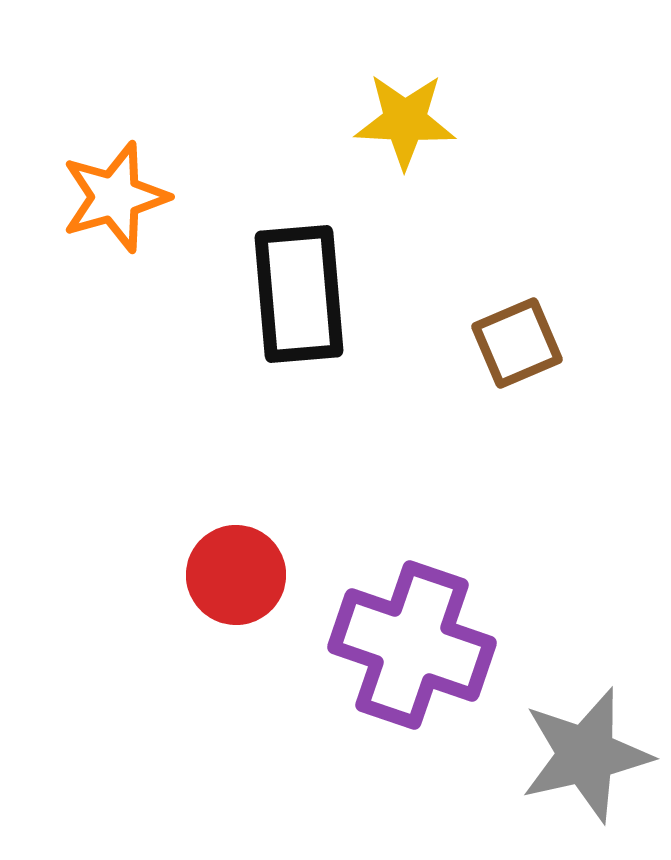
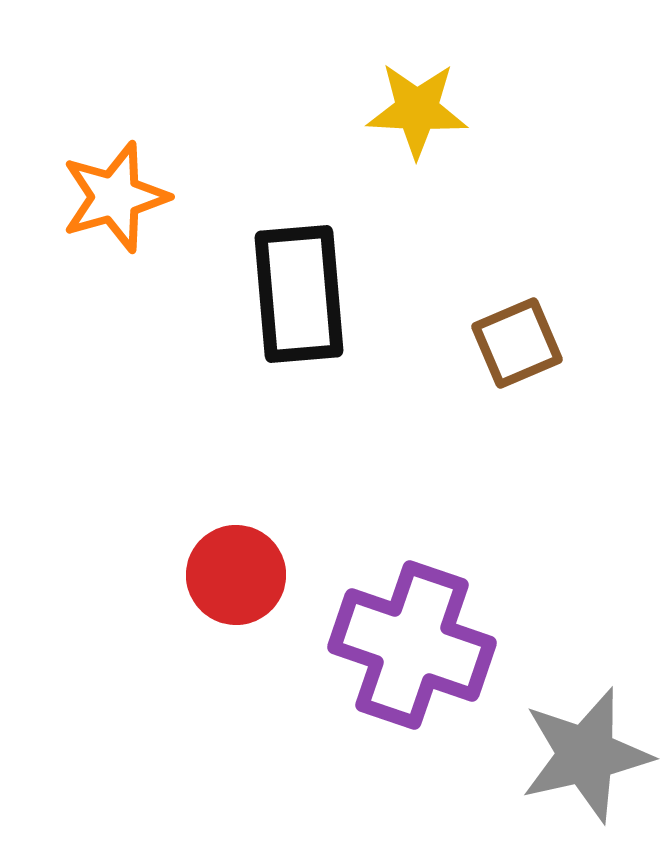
yellow star: moved 12 px right, 11 px up
